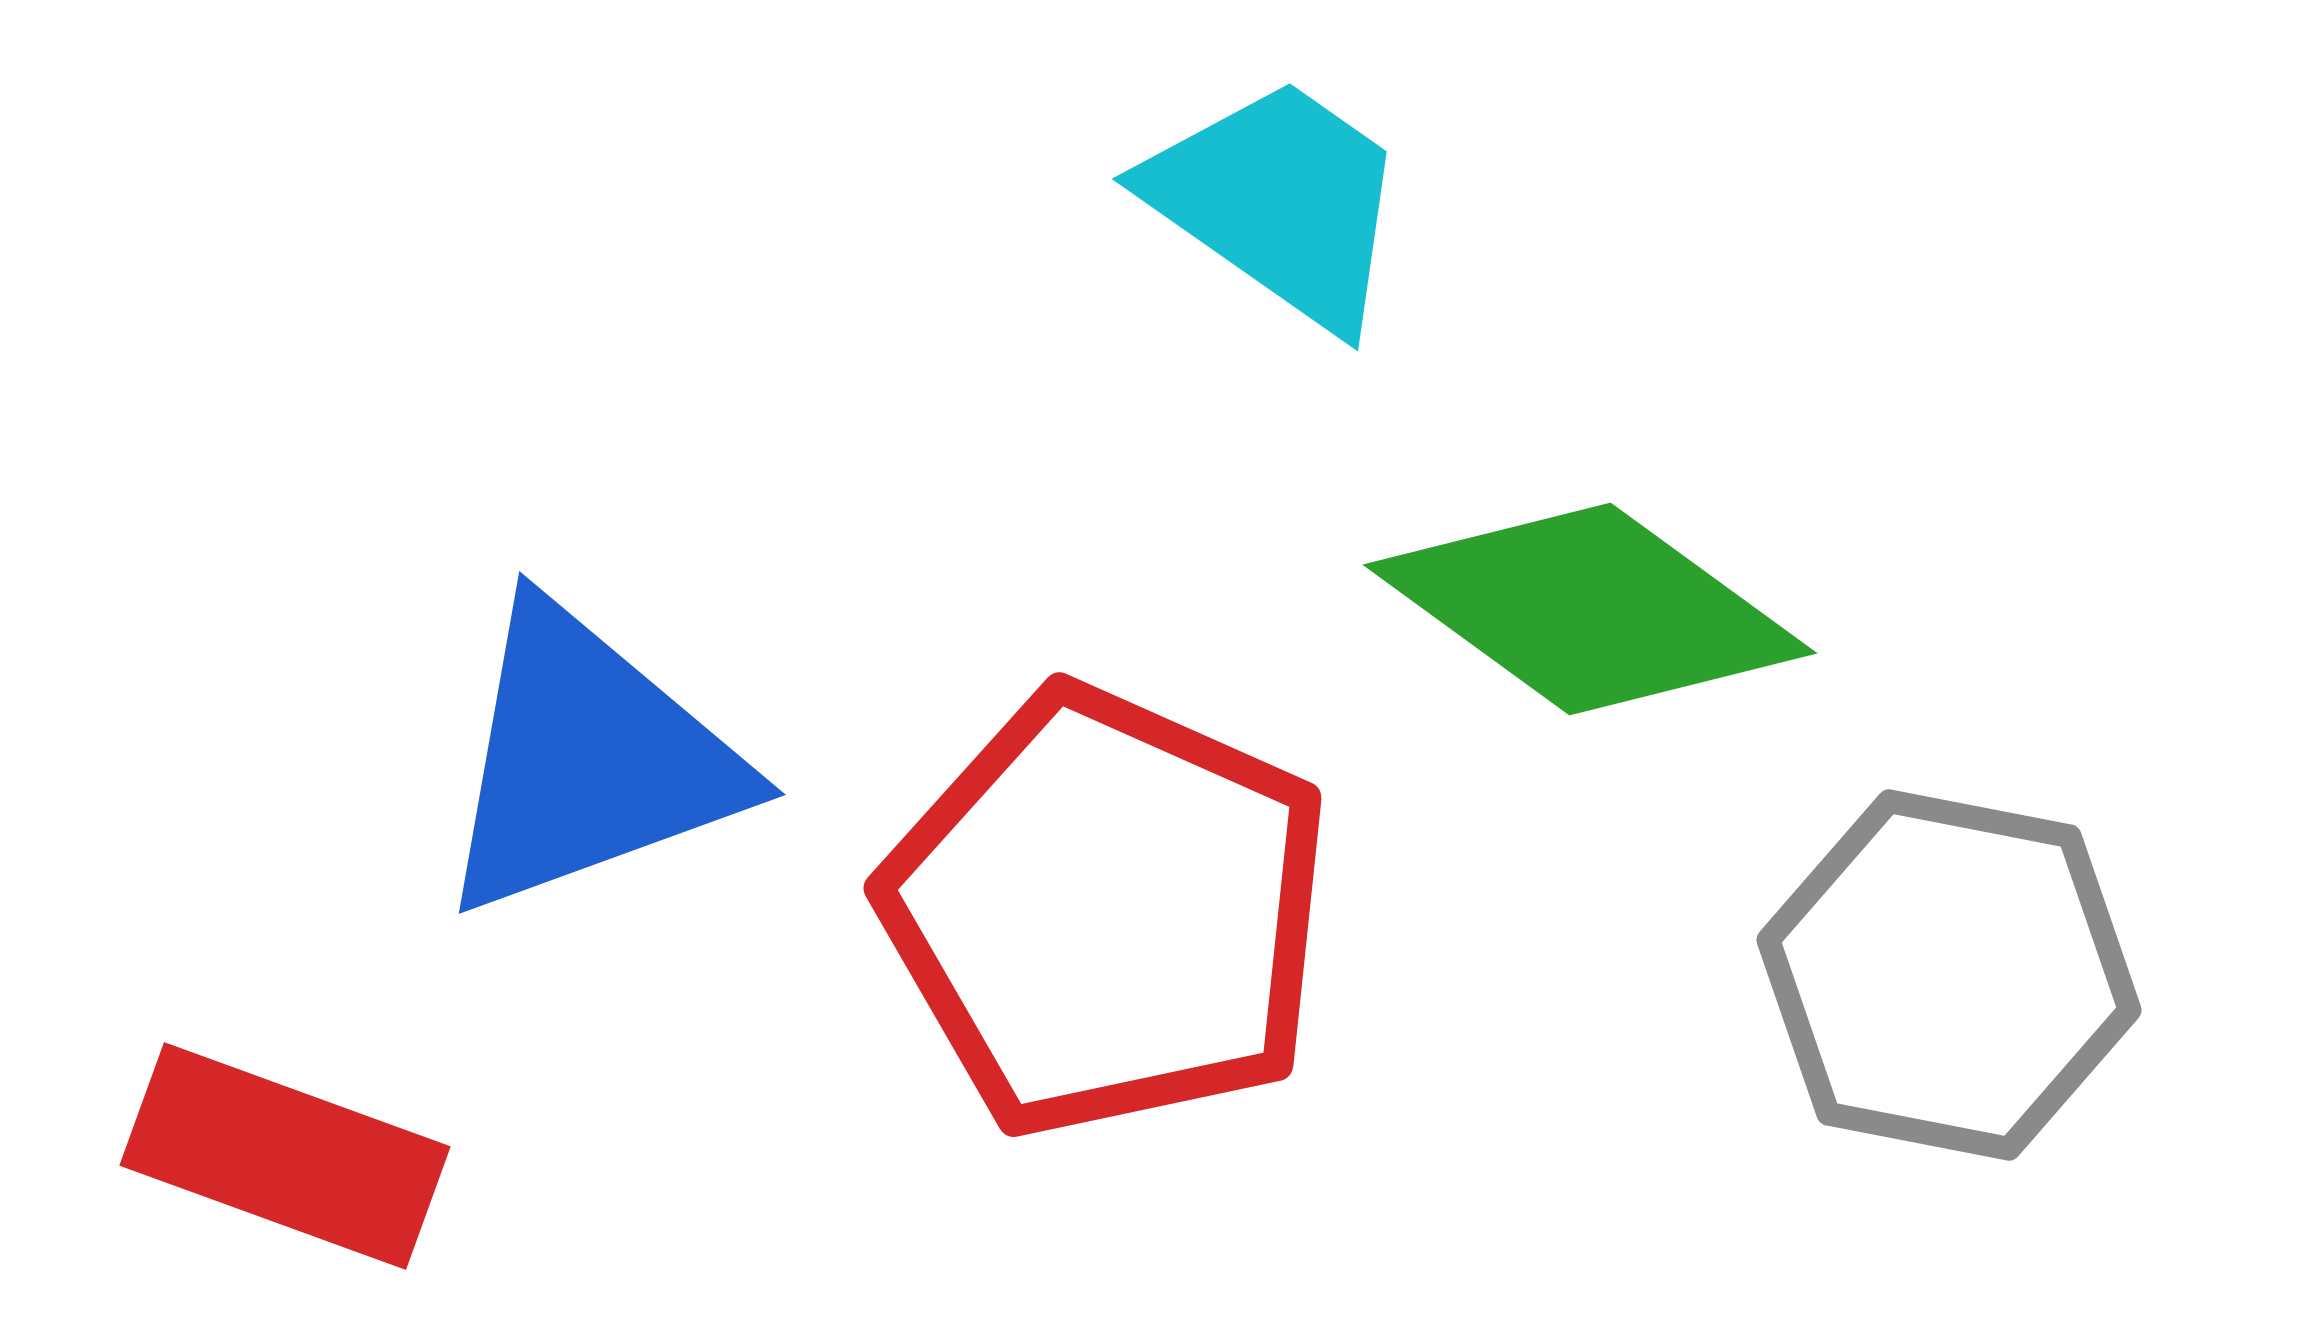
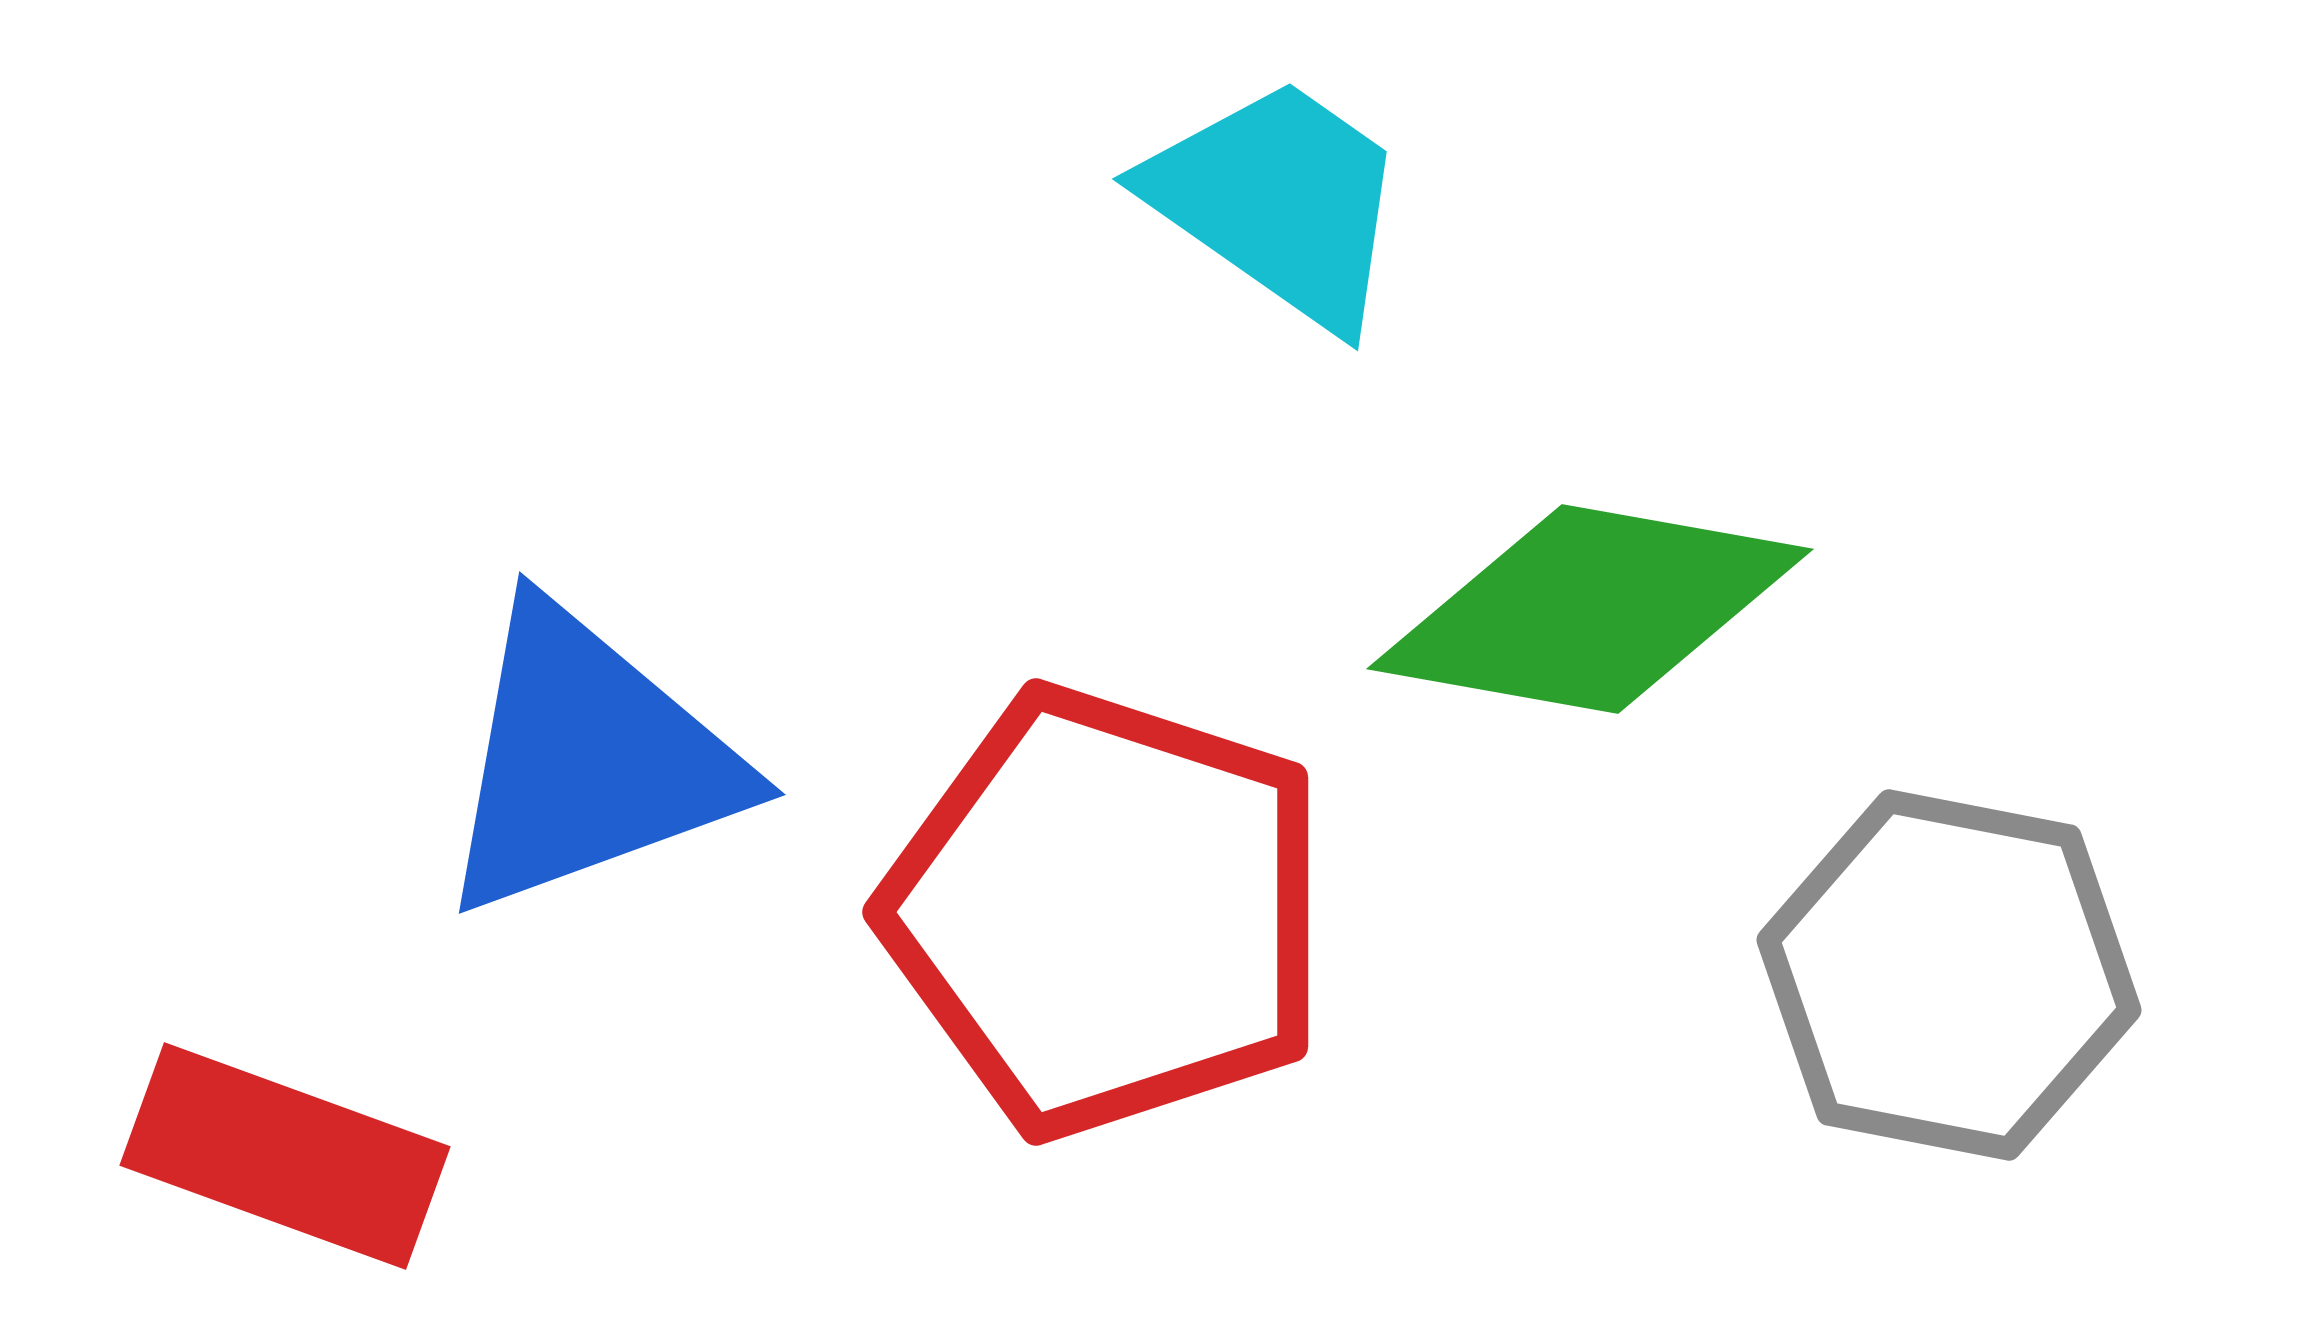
green diamond: rotated 26 degrees counterclockwise
red pentagon: rotated 6 degrees counterclockwise
